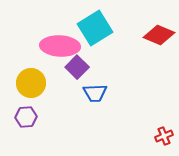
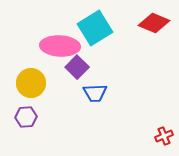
red diamond: moved 5 px left, 12 px up
